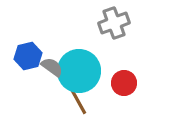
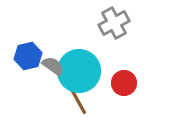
gray cross: rotated 8 degrees counterclockwise
gray semicircle: moved 1 px right, 1 px up
